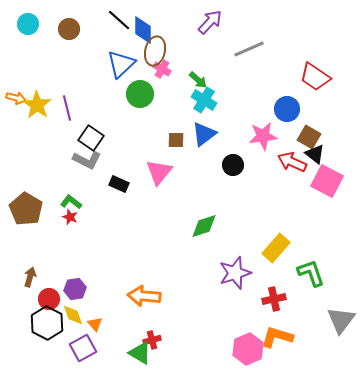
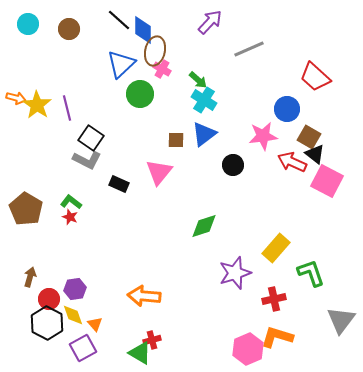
red trapezoid at (315, 77): rotated 8 degrees clockwise
